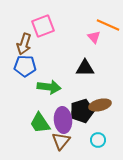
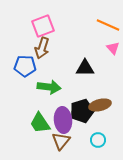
pink triangle: moved 19 px right, 11 px down
brown arrow: moved 18 px right, 4 px down
